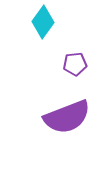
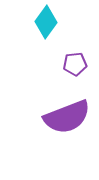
cyan diamond: moved 3 px right
